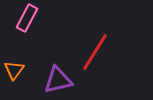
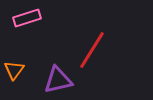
pink rectangle: rotated 44 degrees clockwise
red line: moved 3 px left, 2 px up
